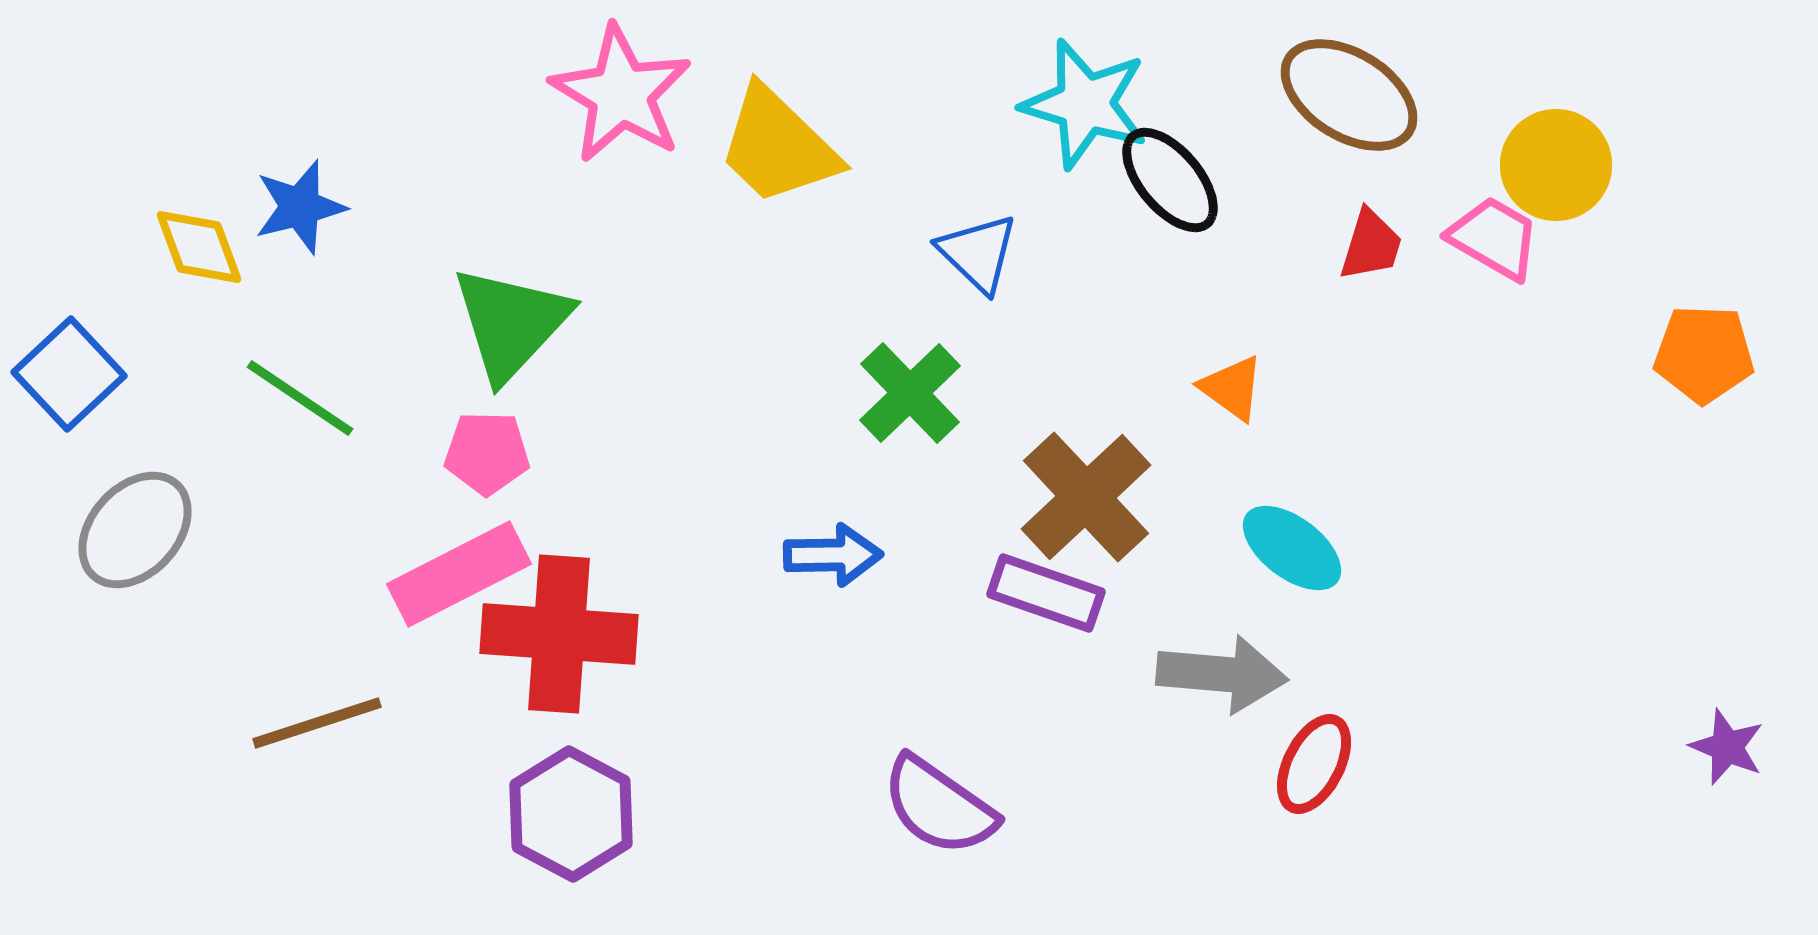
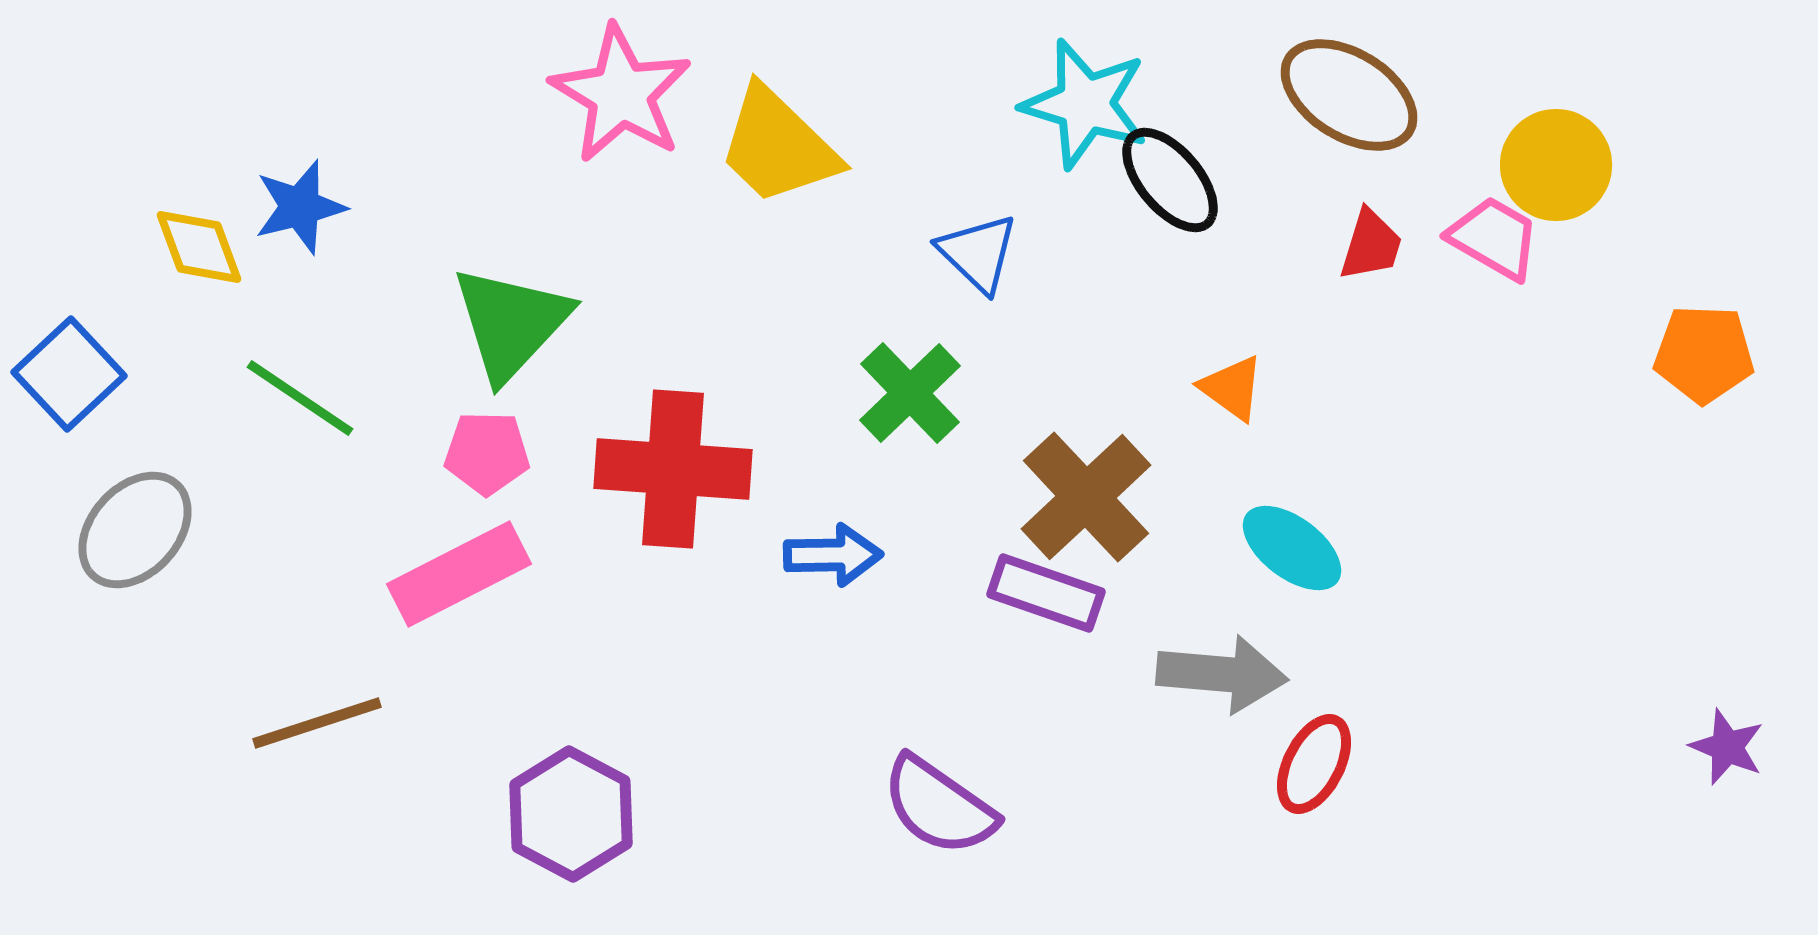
red cross: moved 114 px right, 165 px up
